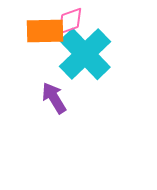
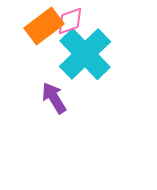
orange rectangle: moved 1 px left, 5 px up; rotated 36 degrees counterclockwise
